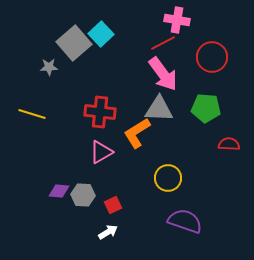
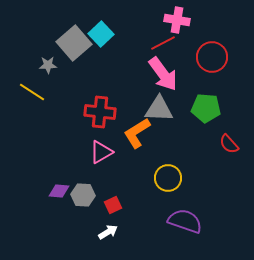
gray star: moved 1 px left, 2 px up
yellow line: moved 22 px up; rotated 16 degrees clockwise
red semicircle: rotated 135 degrees counterclockwise
